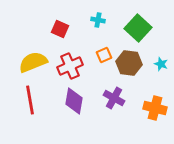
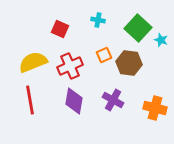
cyan star: moved 24 px up
purple cross: moved 1 px left, 2 px down
